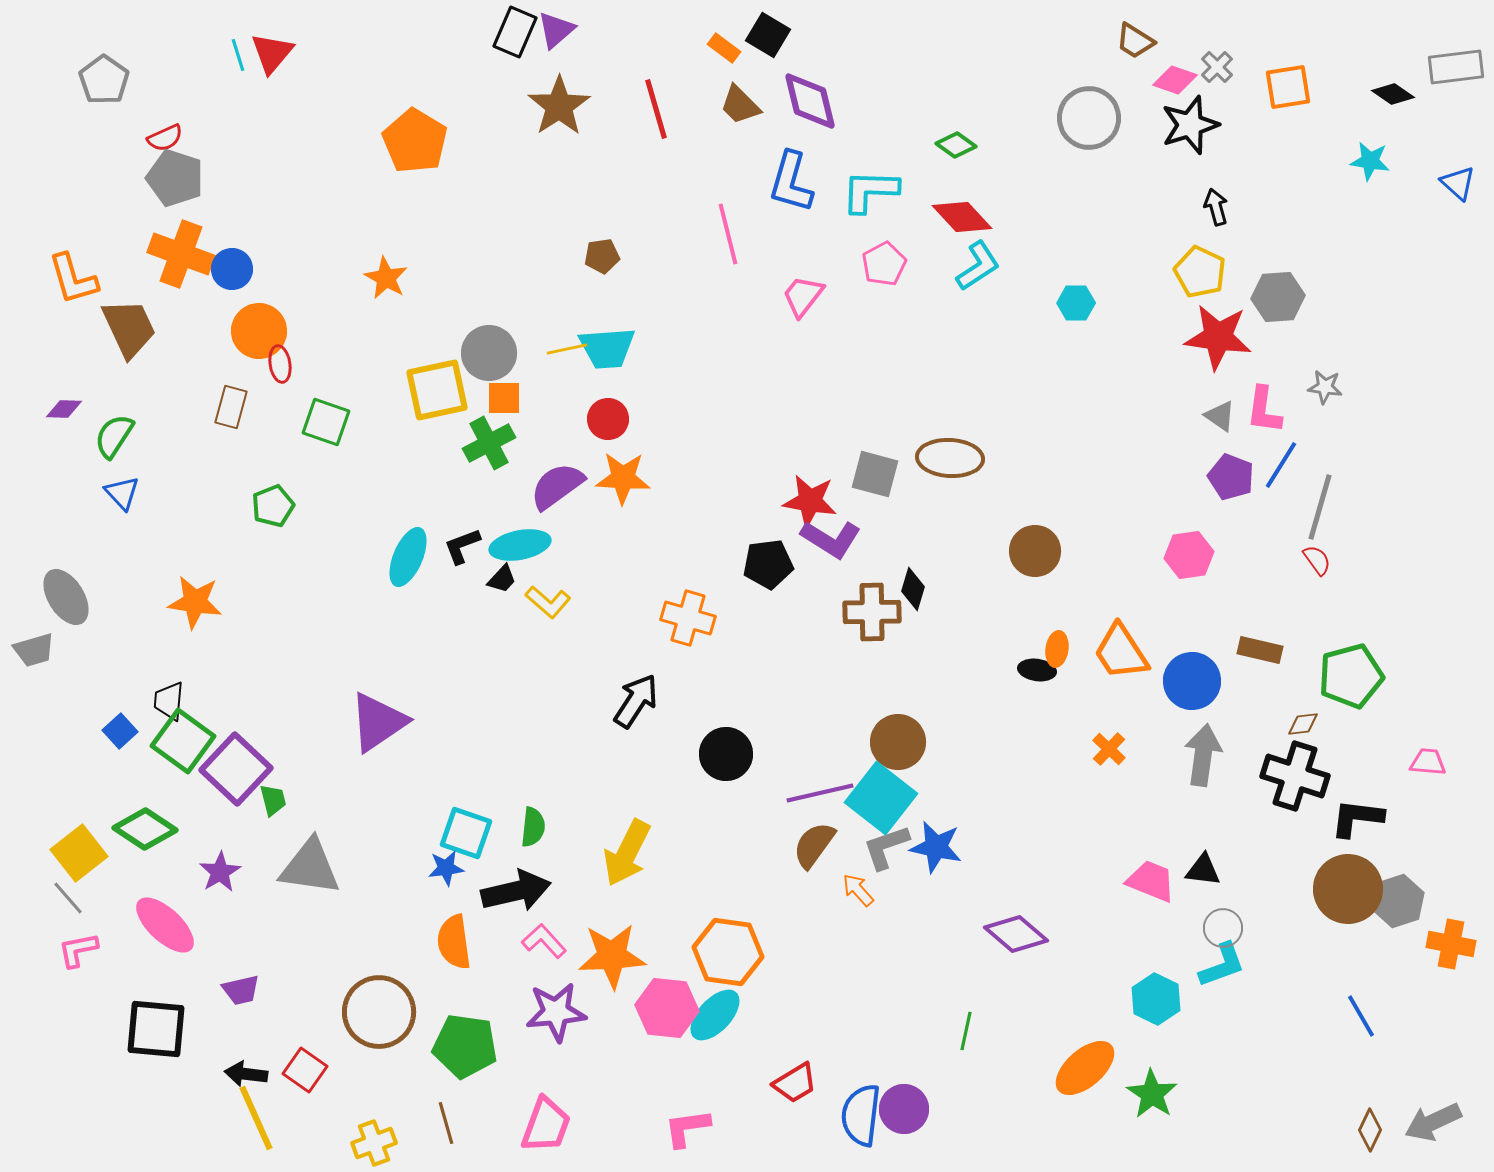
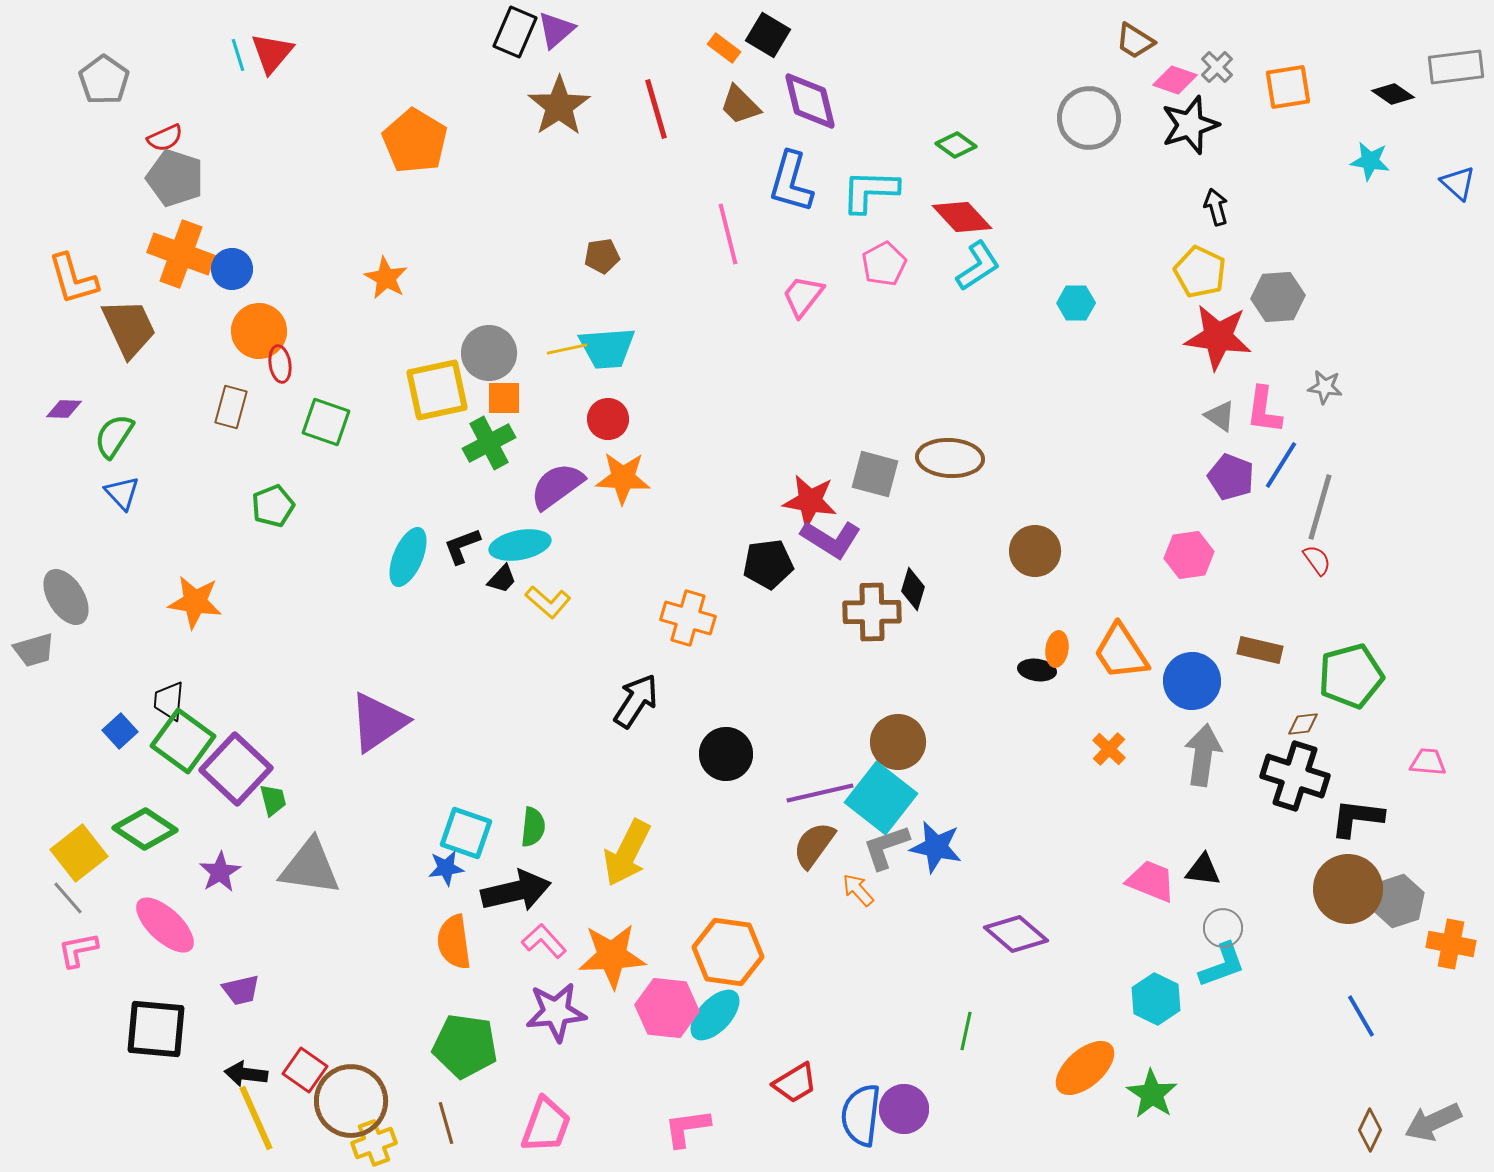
brown circle at (379, 1012): moved 28 px left, 89 px down
